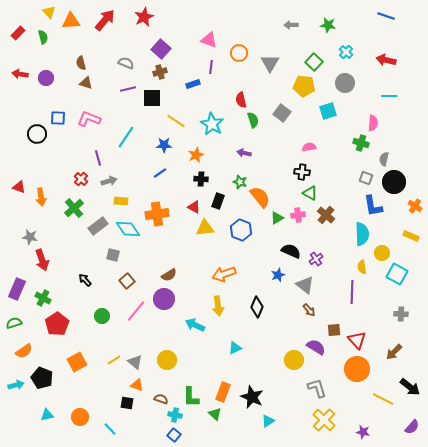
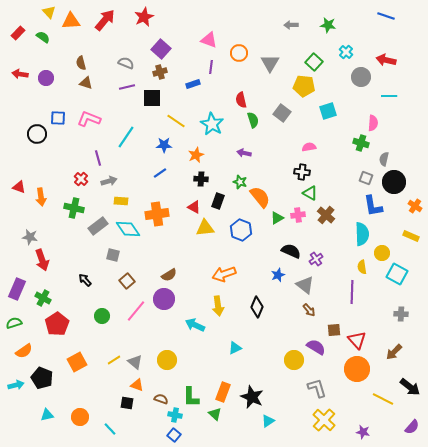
green semicircle at (43, 37): rotated 40 degrees counterclockwise
gray circle at (345, 83): moved 16 px right, 6 px up
purple line at (128, 89): moved 1 px left, 2 px up
green cross at (74, 208): rotated 36 degrees counterclockwise
